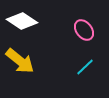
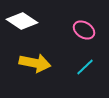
pink ellipse: rotated 20 degrees counterclockwise
yellow arrow: moved 15 px right, 2 px down; rotated 28 degrees counterclockwise
